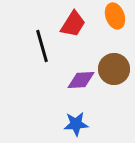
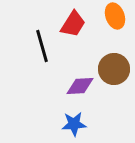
purple diamond: moved 1 px left, 6 px down
blue star: moved 2 px left
